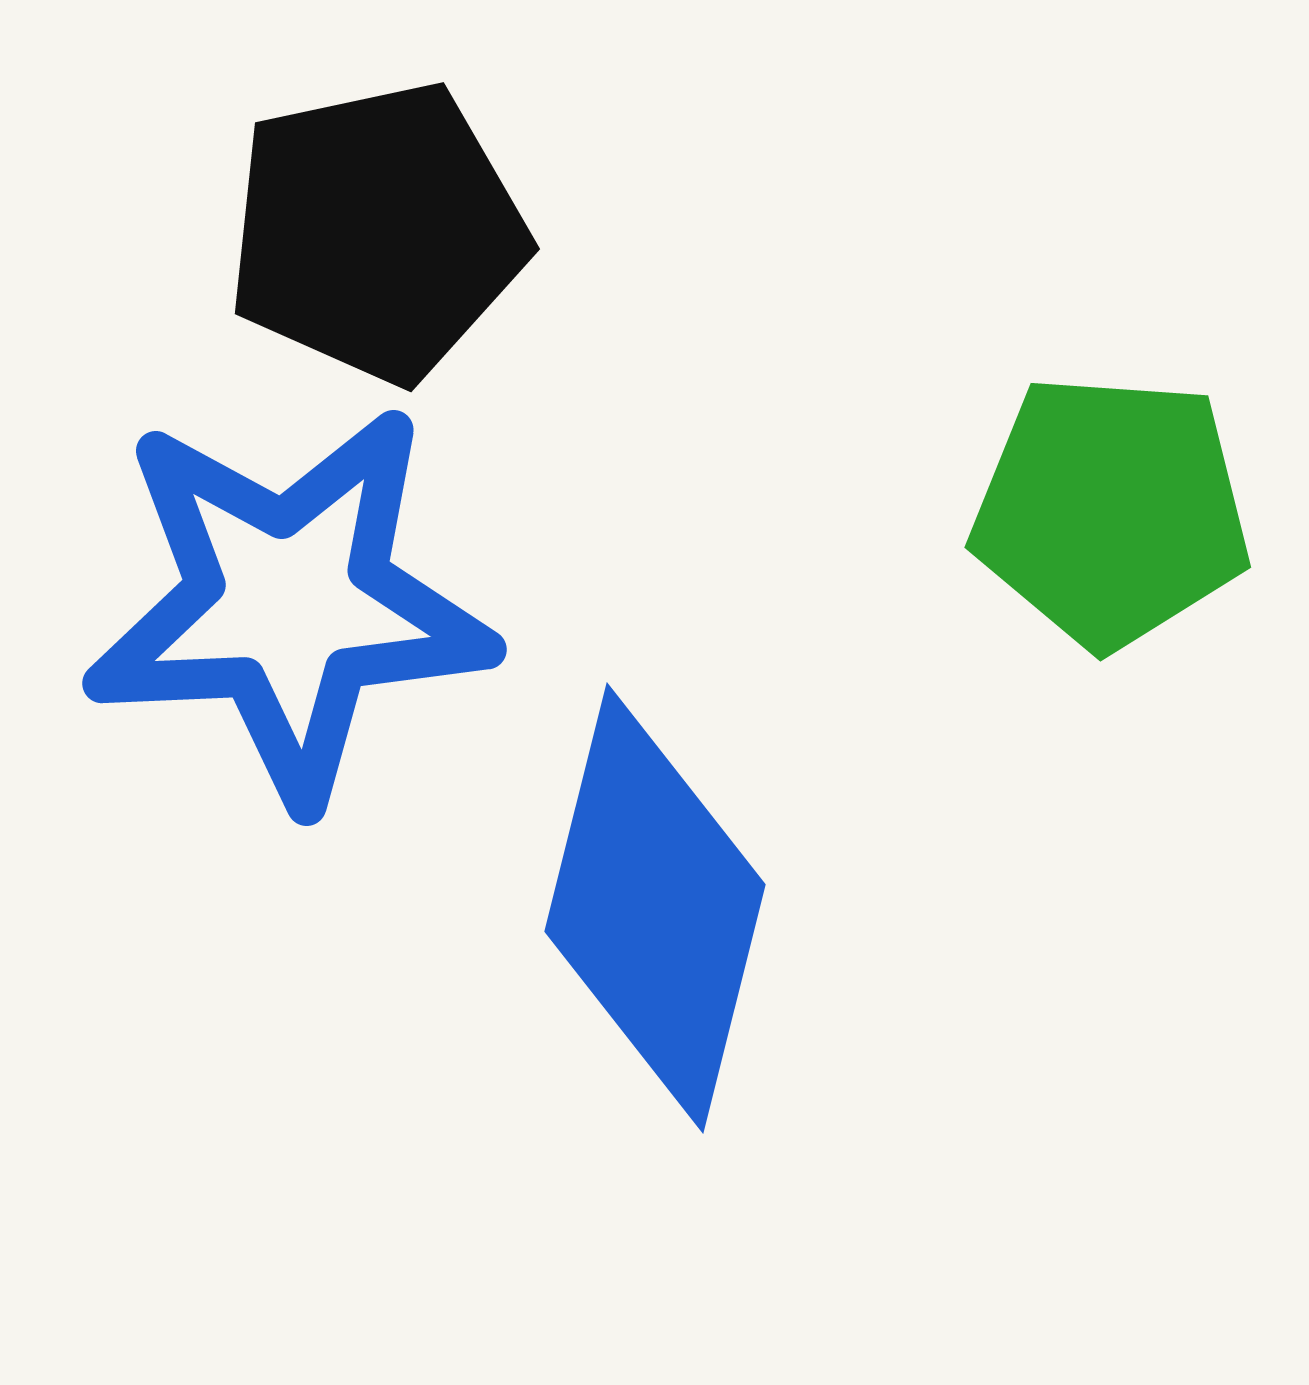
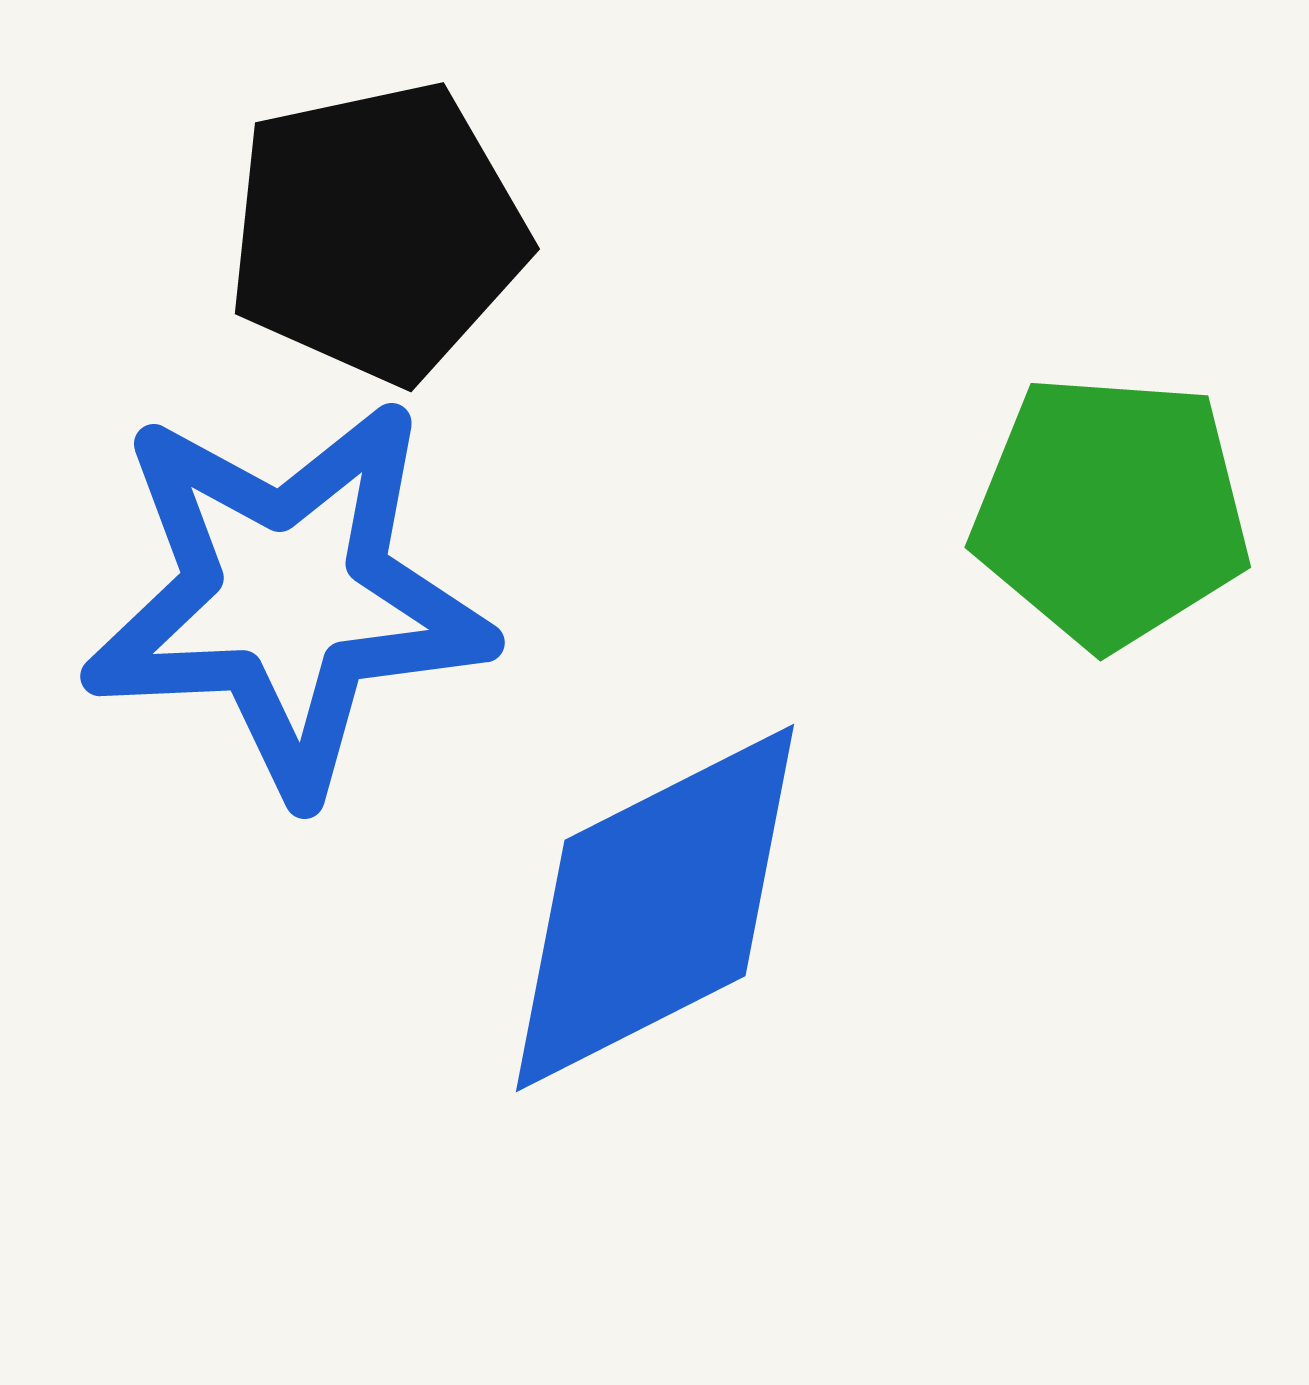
blue star: moved 2 px left, 7 px up
blue diamond: rotated 49 degrees clockwise
